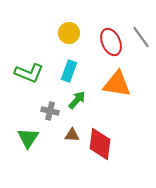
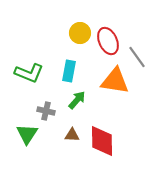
yellow circle: moved 11 px right
gray line: moved 4 px left, 20 px down
red ellipse: moved 3 px left, 1 px up
cyan rectangle: rotated 10 degrees counterclockwise
orange triangle: moved 2 px left, 3 px up
gray cross: moved 4 px left
green triangle: moved 1 px left, 4 px up
red diamond: moved 2 px right, 3 px up; rotated 8 degrees counterclockwise
